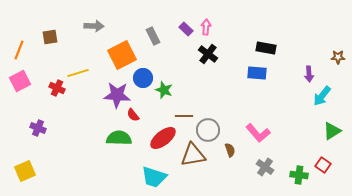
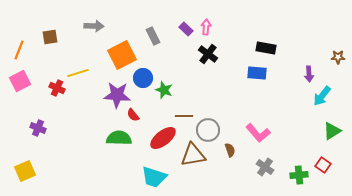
green cross: rotated 12 degrees counterclockwise
